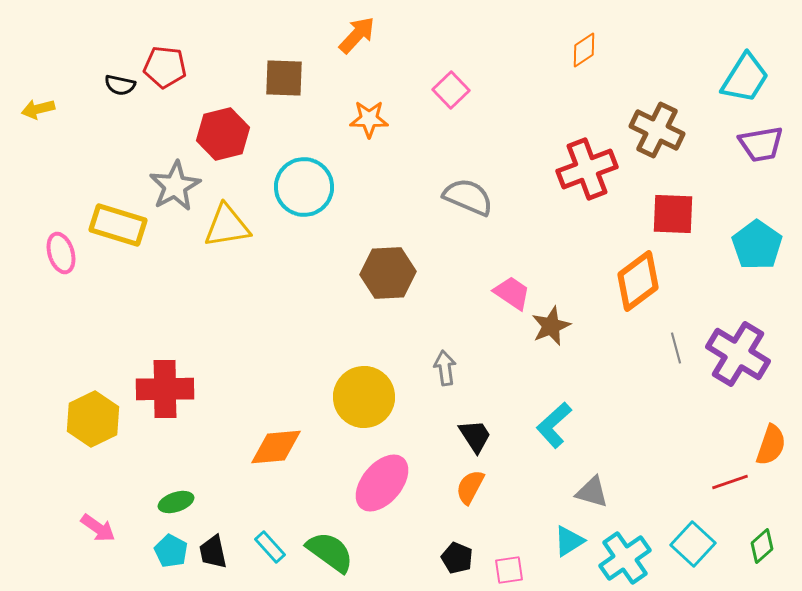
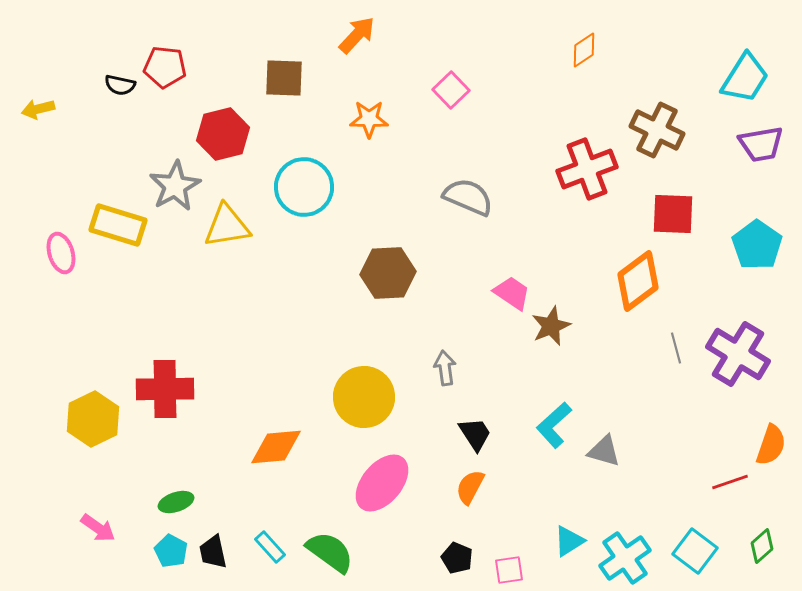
black trapezoid at (475, 436): moved 2 px up
gray triangle at (592, 492): moved 12 px right, 41 px up
cyan square at (693, 544): moved 2 px right, 7 px down; rotated 6 degrees counterclockwise
